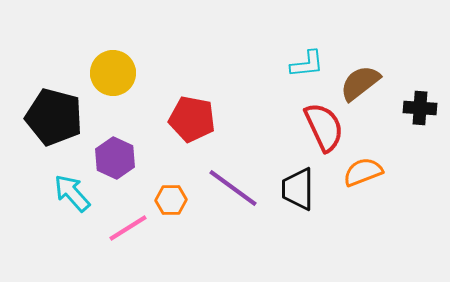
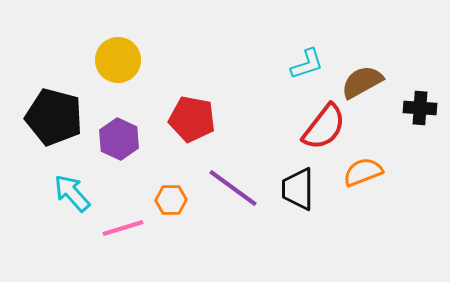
cyan L-shape: rotated 12 degrees counterclockwise
yellow circle: moved 5 px right, 13 px up
brown semicircle: moved 2 px right, 1 px up; rotated 9 degrees clockwise
red semicircle: rotated 63 degrees clockwise
purple hexagon: moved 4 px right, 19 px up
pink line: moved 5 px left; rotated 15 degrees clockwise
